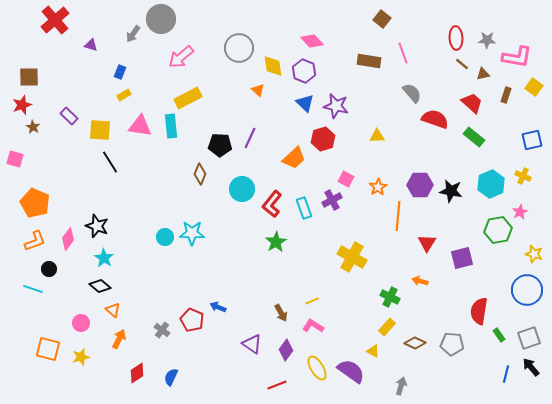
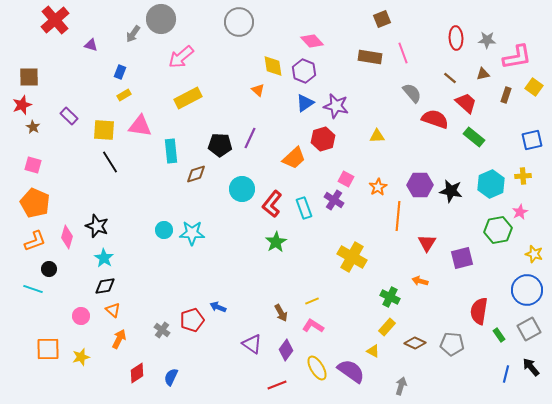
brown square at (382, 19): rotated 30 degrees clockwise
gray circle at (239, 48): moved 26 px up
pink L-shape at (517, 57): rotated 20 degrees counterclockwise
brown rectangle at (369, 61): moved 1 px right, 4 px up
brown line at (462, 64): moved 12 px left, 14 px down
blue triangle at (305, 103): rotated 42 degrees clockwise
red trapezoid at (472, 103): moved 6 px left
cyan rectangle at (171, 126): moved 25 px down
yellow square at (100, 130): moved 4 px right
pink square at (15, 159): moved 18 px right, 6 px down
brown diamond at (200, 174): moved 4 px left; rotated 50 degrees clockwise
yellow cross at (523, 176): rotated 28 degrees counterclockwise
purple cross at (332, 200): moved 2 px right; rotated 30 degrees counterclockwise
cyan circle at (165, 237): moved 1 px left, 7 px up
pink diamond at (68, 239): moved 1 px left, 2 px up; rotated 20 degrees counterclockwise
black diamond at (100, 286): moved 5 px right; rotated 50 degrees counterclockwise
red pentagon at (192, 320): rotated 30 degrees clockwise
pink circle at (81, 323): moved 7 px up
gray square at (529, 338): moved 9 px up; rotated 10 degrees counterclockwise
orange square at (48, 349): rotated 15 degrees counterclockwise
